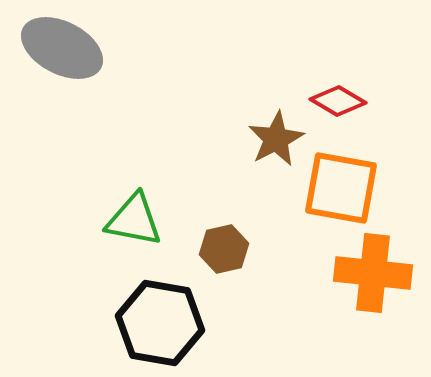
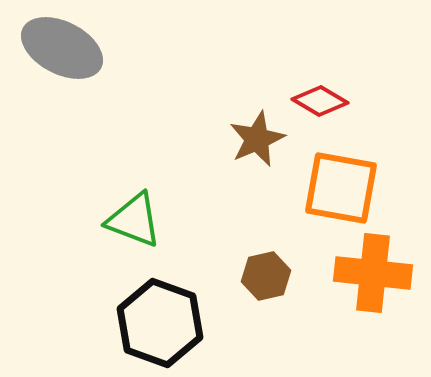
red diamond: moved 18 px left
brown star: moved 19 px left; rotated 4 degrees clockwise
green triangle: rotated 10 degrees clockwise
brown hexagon: moved 42 px right, 27 px down
black hexagon: rotated 10 degrees clockwise
